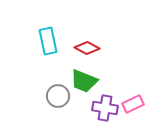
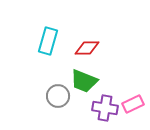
cyan rectangle: rotated 28 degrees clockwise
red diamond: rotated 30 degrees counterclockwise
